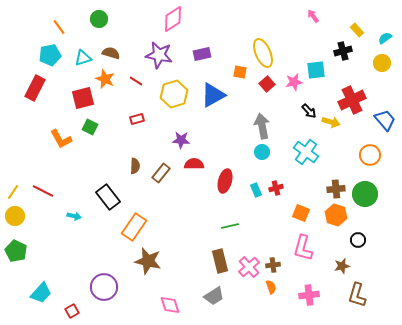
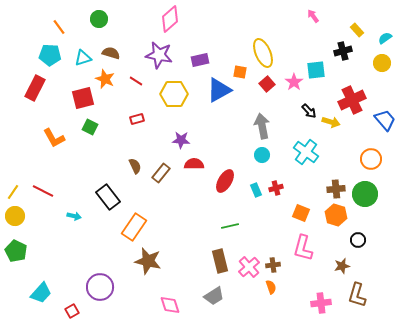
pink diamond at (173, 19): moved 3 px left; rotated 8 degrees counterclockwise
purple rectangle at (202, 54): moved 2 px left, 6 px down
cyan pentagon at (50, 55): rotated 15 degrees clockwise
pink star at (294, 82): rotated 24 degrees counterclockwise
yellow hexagon at (174, 94): rotated 16 degrees clockwise
blue triangle at (213, 95): moved 6 px right, 5 px up
orange L-shape at (61, 139): moved 7 px left, 1 px up
cyan circle at (262, 152): moved 3 px down
orange circle at (370, 155): moved 1 px right, 4 px down
brown semicircle at (135, 166): rotated 28 degrees counterclockwise
red ellipse at (225, 181): rotated 15 degrees clockwise
purple circle at (104, 287): moved 4 px left
pink cross at (309, 295): moved 12 px right, 8 px down
